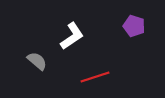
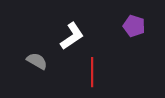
gray semicircle: rotated 10 degrees counterclockwise
red line: moved 3 px left, 5 px up; rotated 72 degrees counterclockwise
